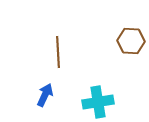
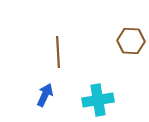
cyan cross: moved 2 px up
